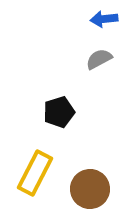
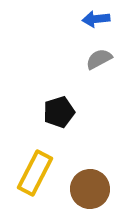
blue arrow: moved 8 px left
